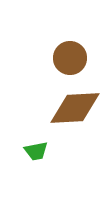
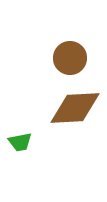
green trapezoid: moved 16 px left, 9 px up
